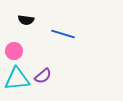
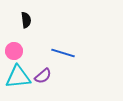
black semicircle: rotated 105 degrees counterclockwise
blue line: moved 19 px down
cyan triangle: moved 1 px right, 2 px up
